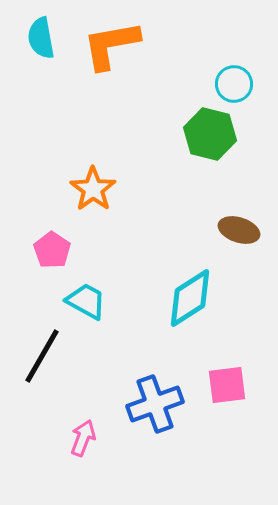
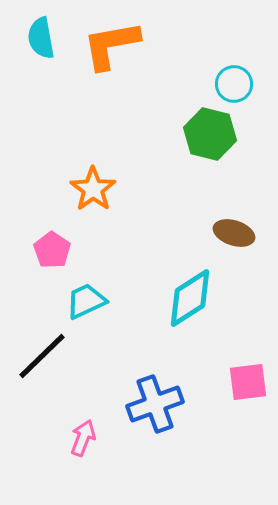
brown ellipse: moved 5 px left, 3 px down
cyan trapezoid: rotated 54 degrees counterclockwise
black line: rotated 16 degrees clockwise
pink square: moved 21 px right, 3 px up
